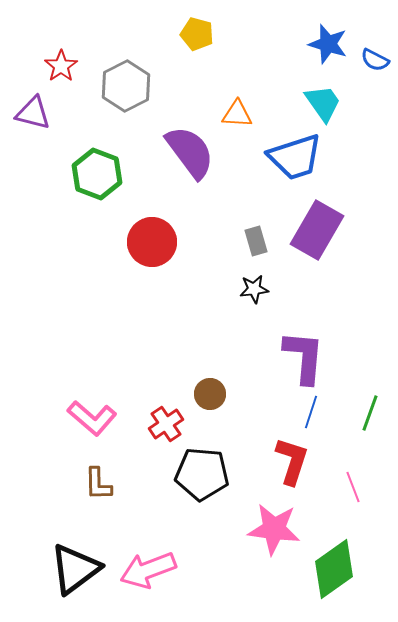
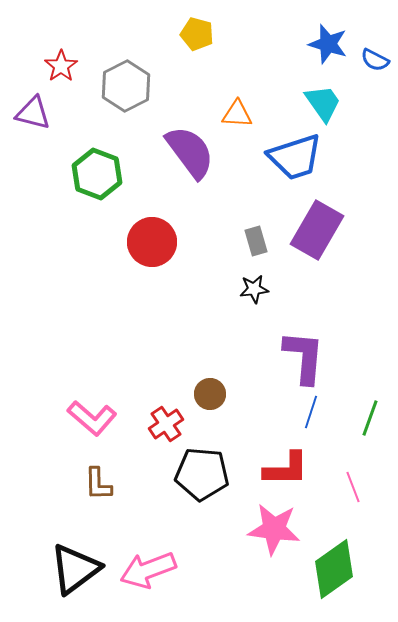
green line: moved 5 px down
red L-shape: moved 6 px left, 8 px down; rotated 72 degrees clockwise
